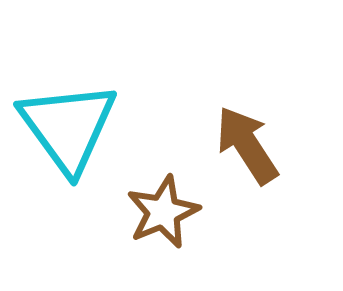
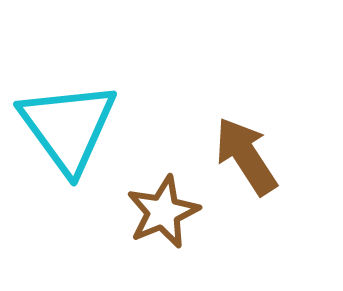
brown arrow: moved 1 px left, 11 px down
